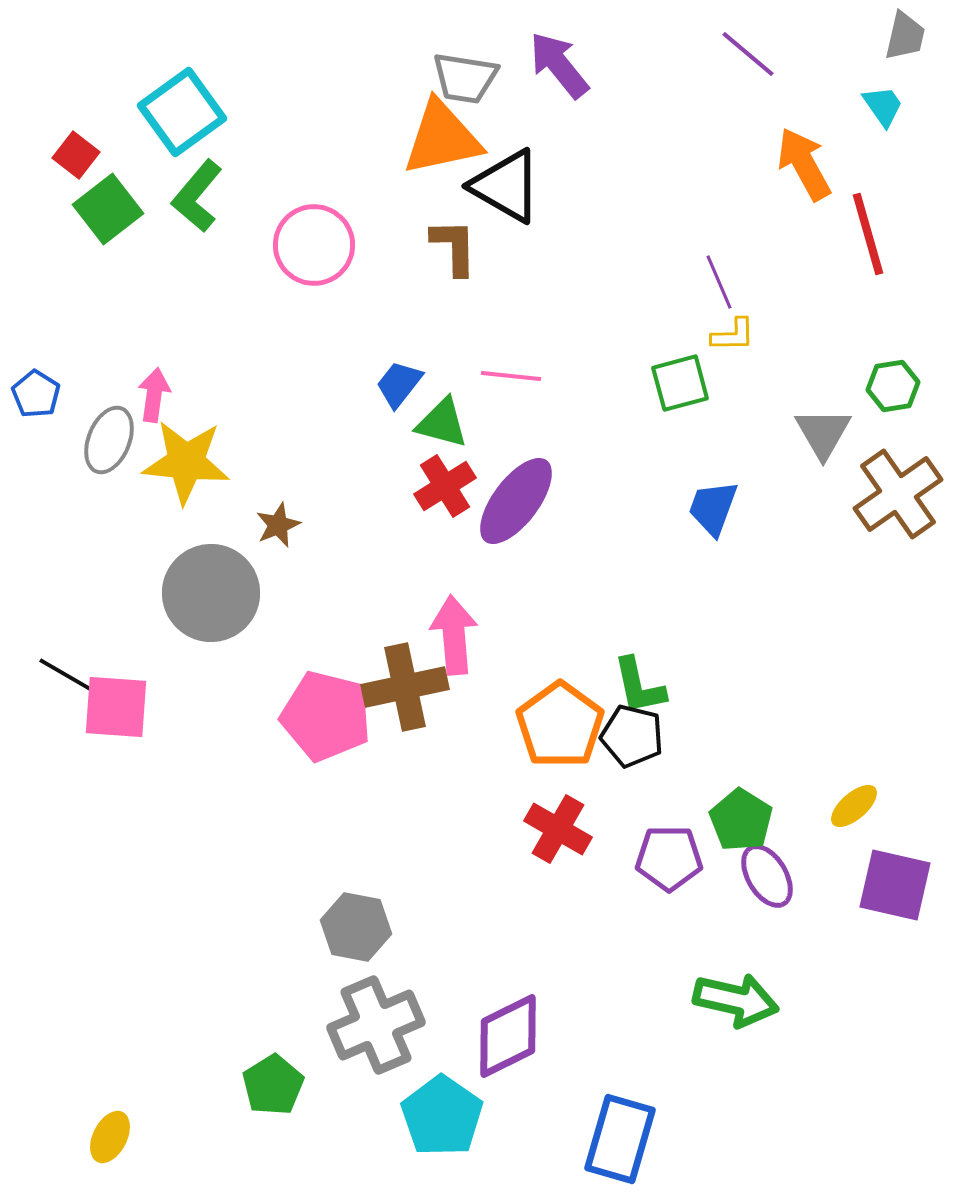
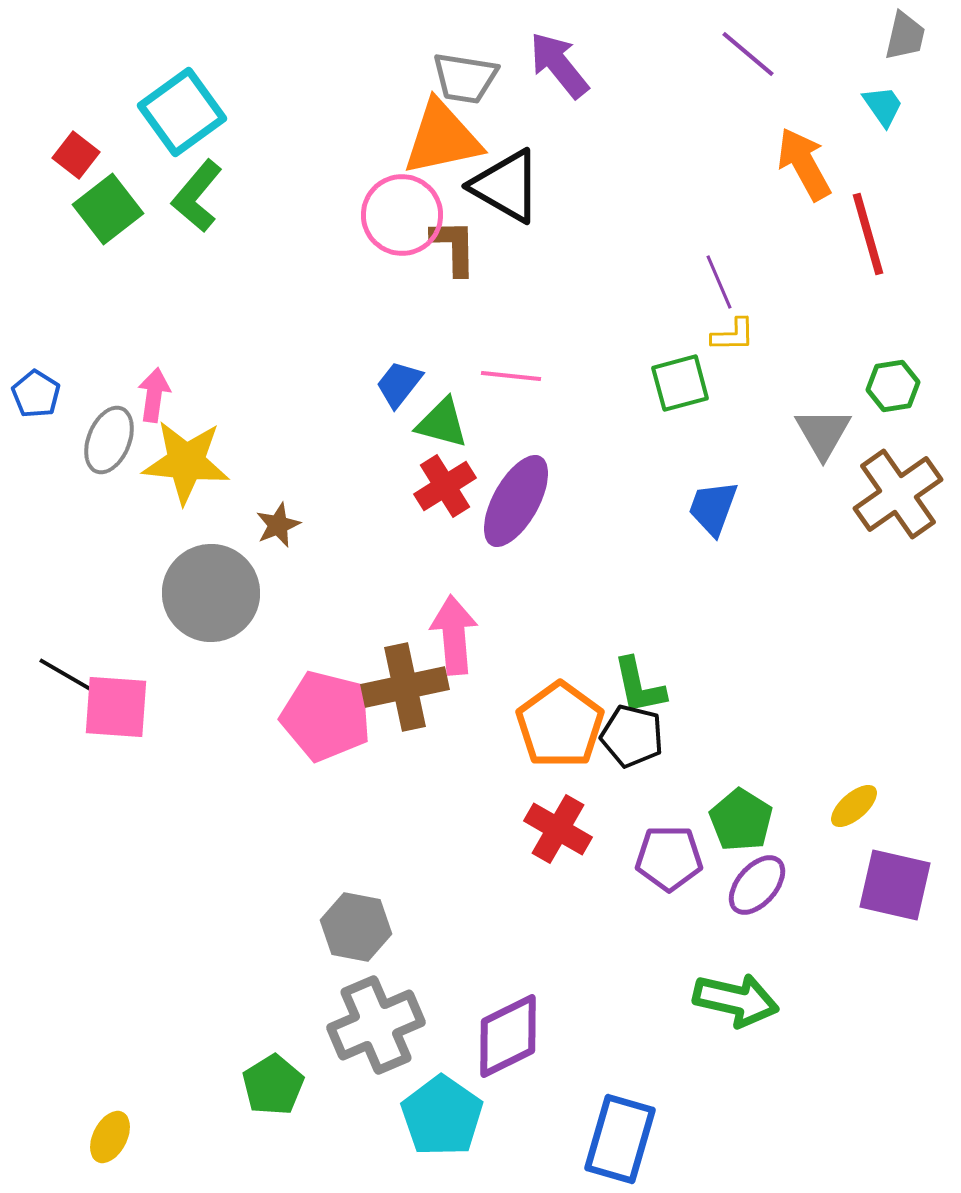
pink circle at (314, 245): moved 88 px right, 30 px up
purple ellipse at (516, 501): rotated 8 degrees counterclockwise
purple ellipse at (767, 876): moved 10 px left, 9 px down; rotated 72 degrees clockwise
